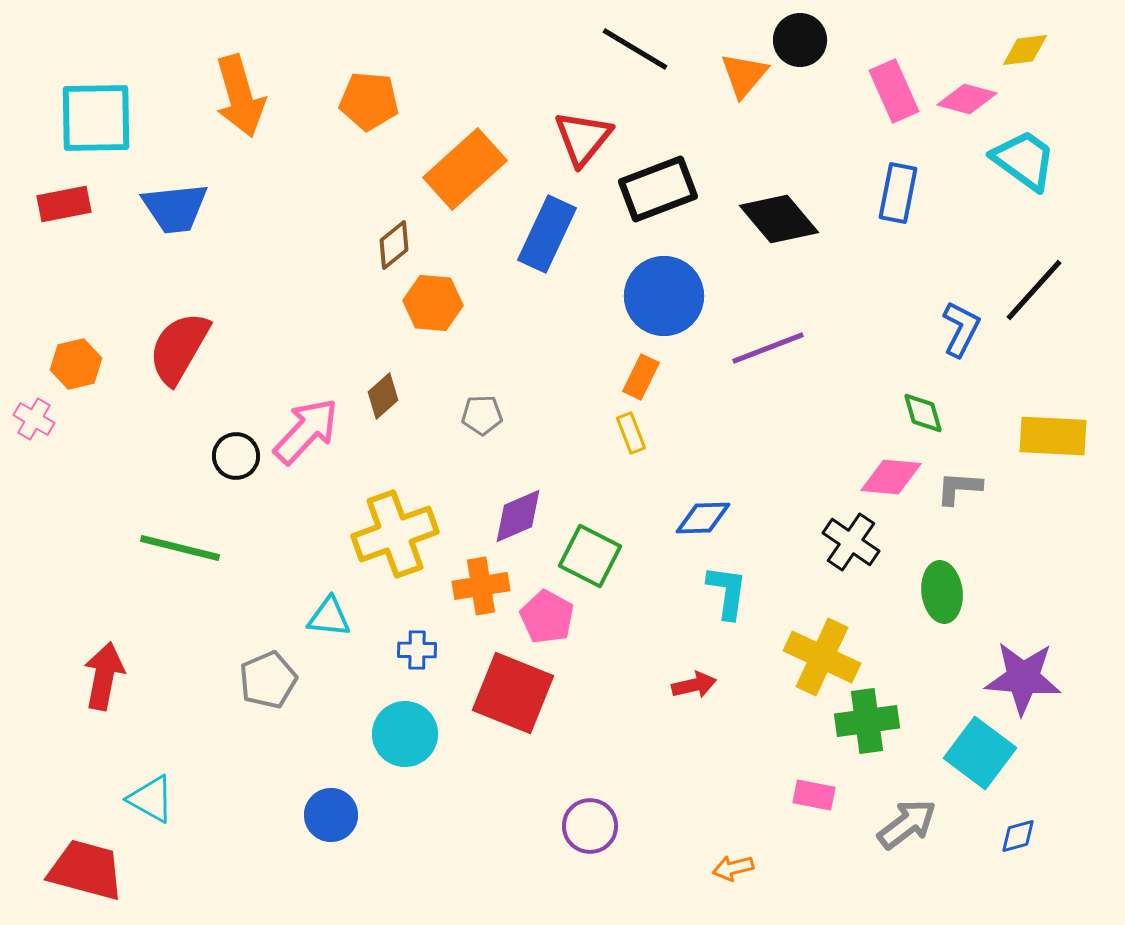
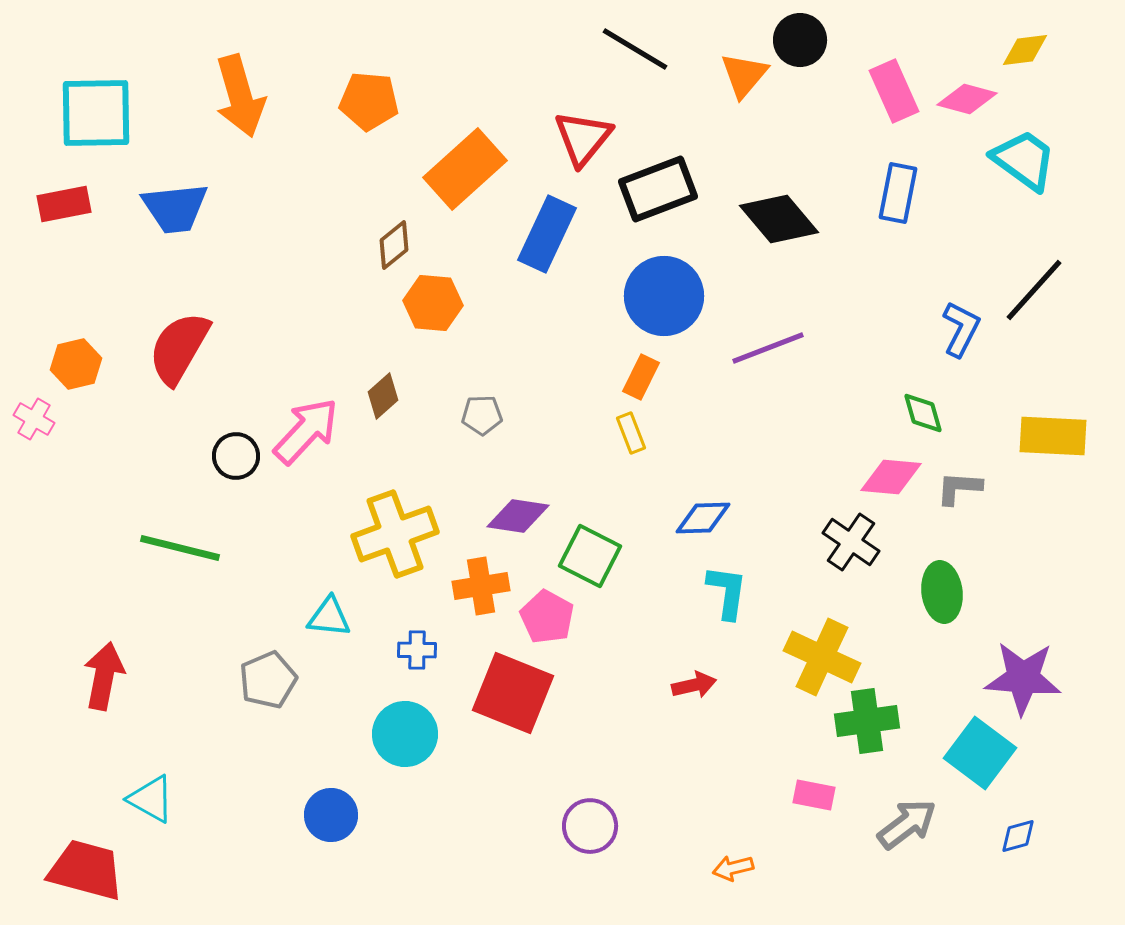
cyan square at (96, 118): moved 5 px up
purple diamond at (518, 516): rotated 32 degrees clockwise
